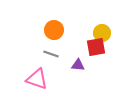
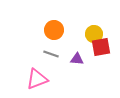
yellow circle: moved 8 px left, 1 px down
red square: moved 5 px right
purple triangle: moved 1 px left, 6 px up
pink triangle: rotated 40 degrees counterclockwise
